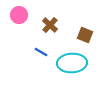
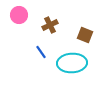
brown cross: rotated 21 degrees clockwise
blue line: rotated 24 degrees clockwise
